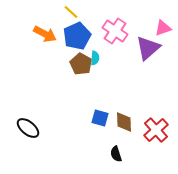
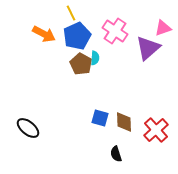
yellow line: moved 1 px down; rotated 21 degrees clockwise
orange arrow: moved 1 px left
